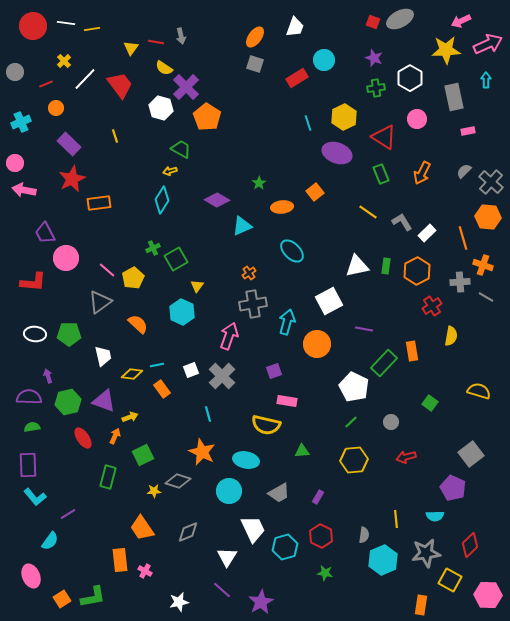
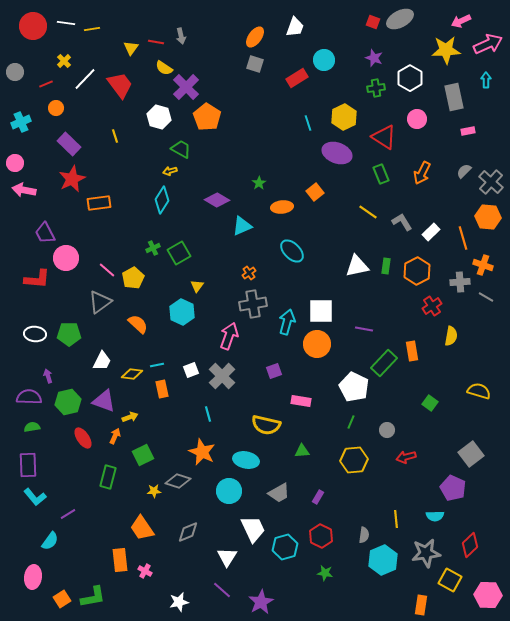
white hexagon at (161, 108): moved 2 px left, 9 px down
white rectangle at (427, 233): moved 4 px right, 1 px up
green square at (176, 259): moved 3 px right, 6 px up
red L-shape at (33, 282): moved 4 px right, 3 px up
white square at (329, 301): moved 8 px left, 10 px down; rotated 28 degrees clockwise
white trapezoid at (103, 356): moved 1 px left, 5 px down; rotated 40 degrees clockwise
orange rectangle at (162, 389): rotated 24 degrees clockwise
pink rectangle at (287, 401): moved 14 px right
green line at (351, 422): rotated 24 degrees counterclockwise
gray circle at (391, 422): moved 4 px left, 8 px down
pink ellipse at (31, 576): moved 2 px right, 1 px down; rotated 30 degrees clockwise
